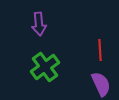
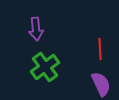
purple arrow: moved 3 px left, 5 px down
red line: moved 1 px up
